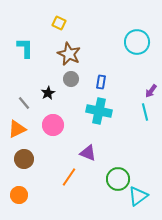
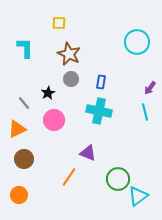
yellow square: rotated 24 degrees counterclockwise
purple arrow: moved 1 px left, 3 px up
pink circle: moved 1 px right, 5 px up
